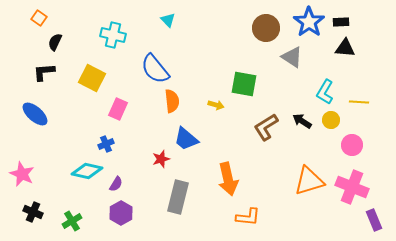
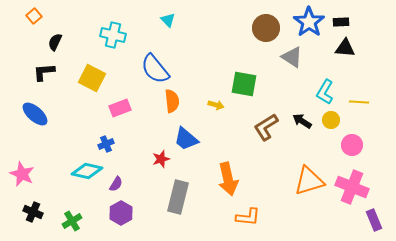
orange square: moved 5 px left, 2 px up; rotated 14 degrees clockwise
pink rectangle: moved 2 px right, 1 px up; rotated 45 degrees clockwise
